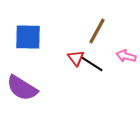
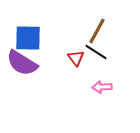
blue square: moved 1 px down
pink arrow: moved 24 px left, 31 px down; rotated 18 degrees counterclockwise
black line: moved 4 px right, 12 px up
purple semicircle: moved 25 px up
